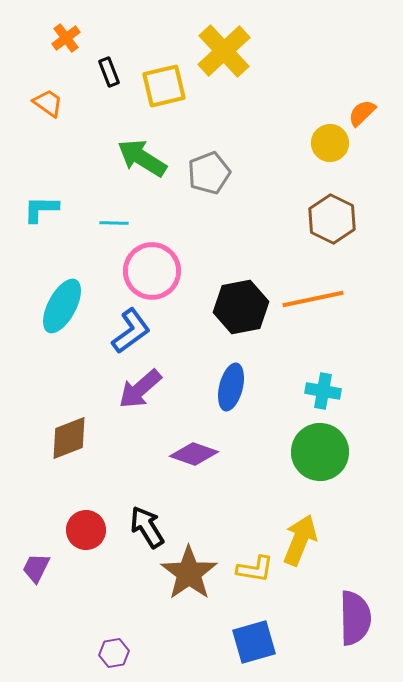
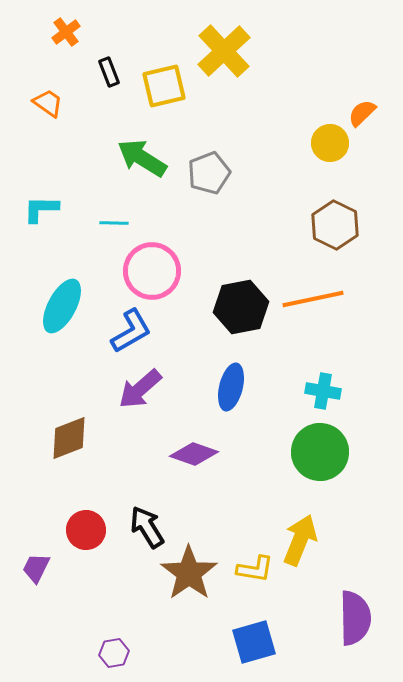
orange cross: moved 6 px up
brown hexagon: moved 3 px right, 6 px down
blue L-shape: rotated 6 degrees clockwise
